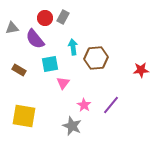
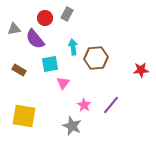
gray rectangle: moved 4 px right, 3 px up
gray triangle: moved 2 px right, 1 px down
